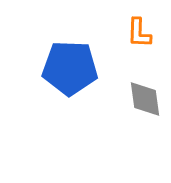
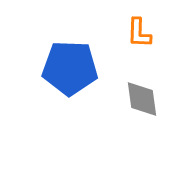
gray diamond: moved 3 px left
